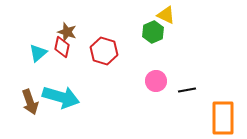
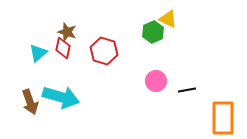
yellow triangle: moved 2 px right, 4 px down
red diamond: moved 1 px right, 1 px down
